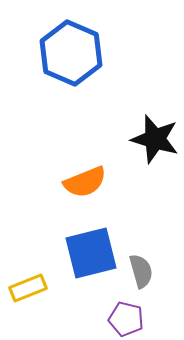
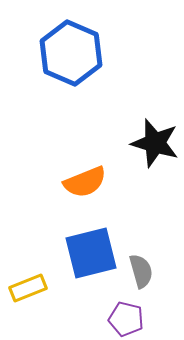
black star: moved 4 px down
